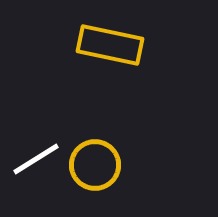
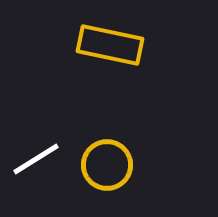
yellow circle: moved 12 px right
